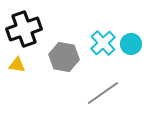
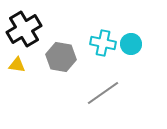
black cross: rotated 12 degrees counterclockwise
cyan cross: rotated 35 degrees counterclockwise
gray hexagon: moved 3 px left
